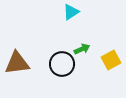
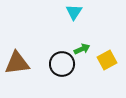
cyan triangle: moved 3 px right; rotated 24 degrees counterclockwise
yellow square: moved 4 px left
